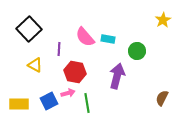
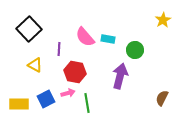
green circle: moved 2 px left, 1 px up
purple arrow: moved 3 px right
blue square: moved 3 px left, 2 px up
